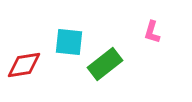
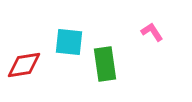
pink L-shape: rotated 130 degrees clockwise
green rectangle: rotated 60 degrees counterclockwise
